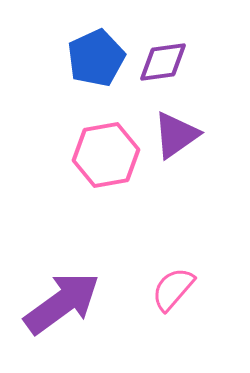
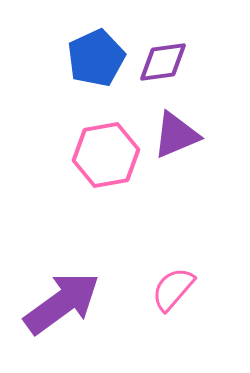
purple triangle: rotated 12 degrees clockwise
